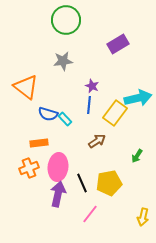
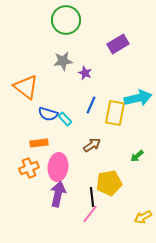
purple star: moved 7 px left, 13 px up
blue line: moved 2 px right; rotated 18 degrees clockwise
yellow rectangle: rotated 25 degrees counterclockwise
brown arrow: moved 5 px left, 4 px down
green arrow: rotated 16 degrees clockwise
black line: moved 10 px right, 14 px down; rotated 18 degrees clockwise
yellow arrow: rotated 48 degrees clockwise
